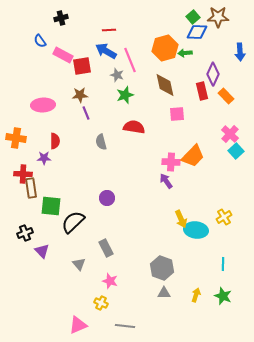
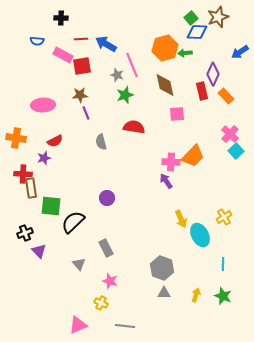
green square at (193, 17): moved 2 px left, 1 px down
brown star at (218, 17): rotated 20 degrees counterclockwise
black cross at (61, 18): rotated 16 degrees clockwise
red line at (109, 30): moved 28 px left, 9 px down
blue semicircle at (40, 41): moved 3 px left; rotated 48 degrees counterclockwise
blue arrow at (106, 51): moved 7 px up
blue arrow at (240, 52): rotated 60 degrees clockwise
pink line at (130, 60): moved 2 px right, 5 px down
red semicircle at (55, 141): rotated 63 degrees clockwise
purple star at (44, 158): rotated 16 degrees counterclockwise
cyan ellipse at (196, 230): moved 4 px right, 5 px down; rotated 55 degrees clockwise
purple triangle at (42, 251): moved 3 px left
